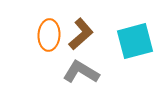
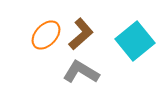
orange ellipse: moved 3 px left; rotated 40 degrees clockwise
cyan square: rotated 24 degrees counterclockwise
